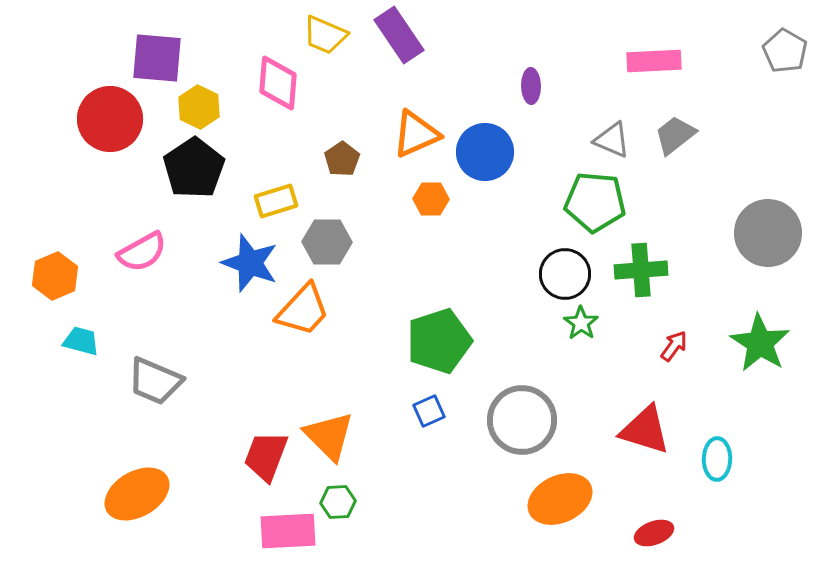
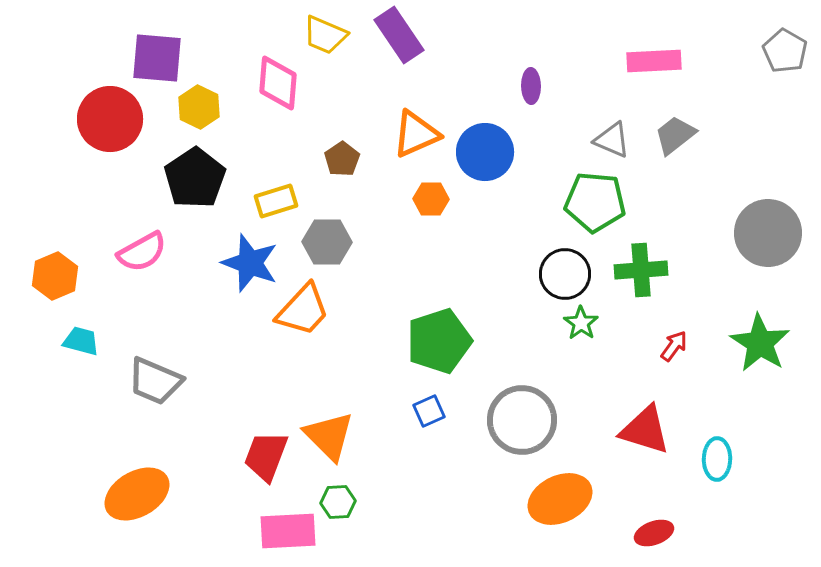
black pentagon at (194, 168): moved 1 px right, 10 px down
